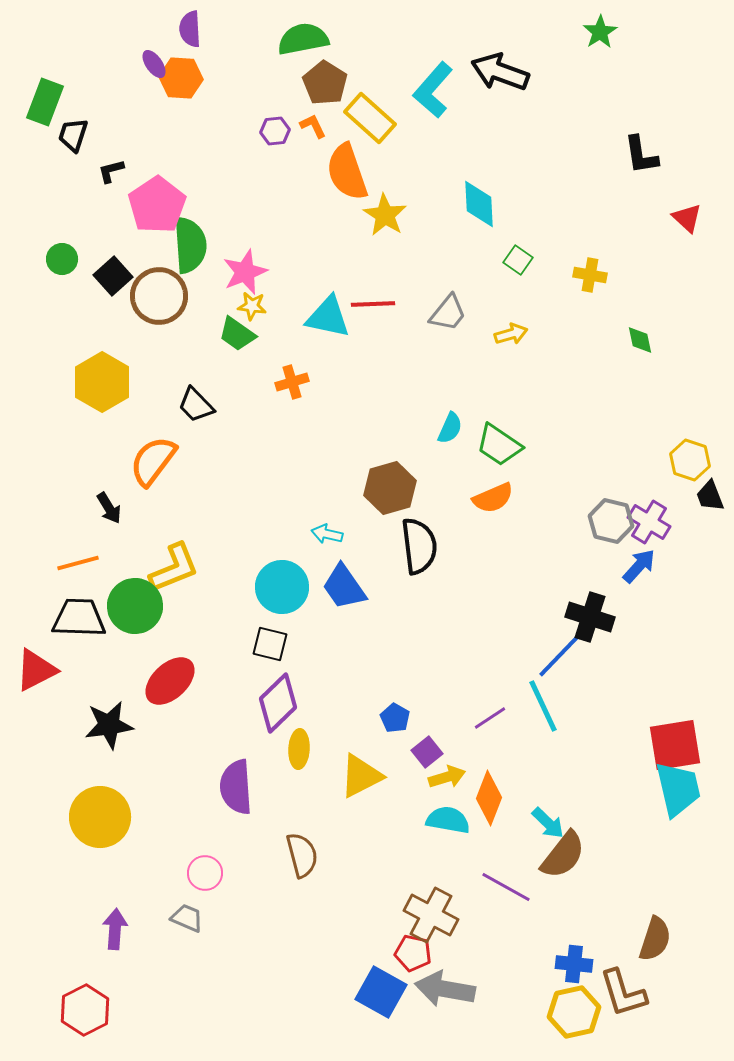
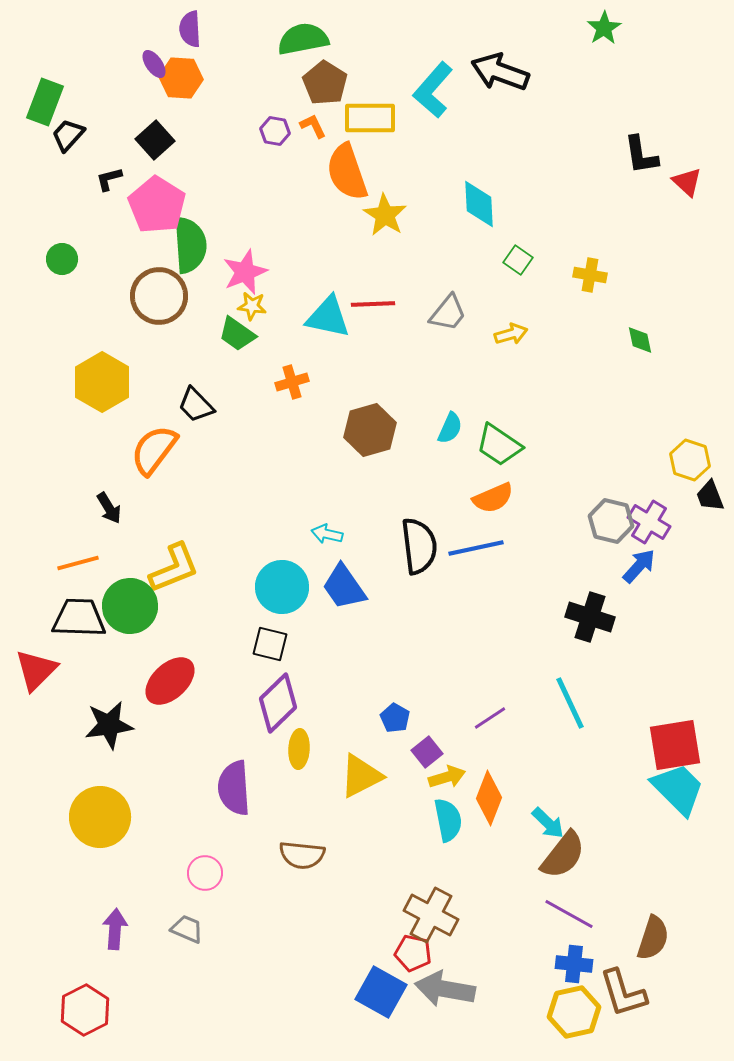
green star at (600, 32): moved 4 px right, 4 px up
yellow rectangle at (370, 118): rotated 42 degrees counterclockwise
purple hexagon at (275, 131): rotated 16 degrees clockwise
black trapezoid at (73, 135): moved 5 px left; rotated 24 degrees clockwise
black L-shape at (111, 171): moved 2 px left, 8 px down
pink pentagon at (157, 205): rotated 6 degrees counterclockwise
red triangle at (687, 218): moved 36 px up
black square at (113, 276): moved 42 px right, 136 px up
orange semicircle at (153, 461): moved 1 px right, 11 px up
brown hexagon at (390, 488): moved 20 px left, 58 px up
green circle at (135, 606): moved 5 px left
blue line at (560, 655): moved 84 px left, 107 px up; rotated 34 degrees clockwise
red triangle at (36, 670): rotated 18 degrees counterclockwise
cyan line at (543, 706): moved 27 px right, 3 px up
purple semicircle at (236, 787): moved 2 px left, 1 px down
cyan trapezoid at (678, 789): rotated 32 degrees counterclockwise
cyan semicircle at (448, 820): rotated 69 degrees clockwise
brown semicircle at (302, 855): rotated 111 degrees clockwise
purple line at (506, 887): moved 63 px right, 27 px down
gray trapezoid at (187, 918): moved 11 px down
brown semicircle at (655, 939): moved 2 px left, 1 px up
